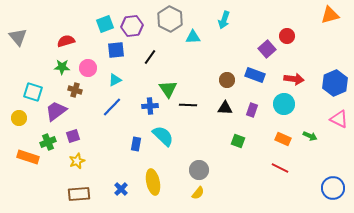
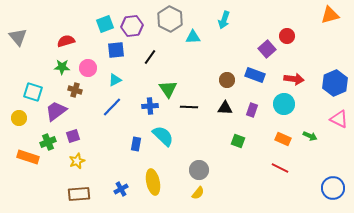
black line at (188, 105): moved 1 px right, 2 px down
blue cross at (121, 189): rotated 16 degrees clockwise
